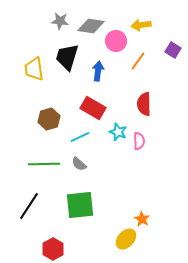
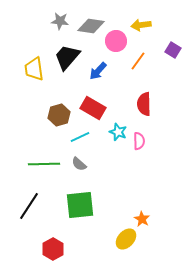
black trapezoid: rotated 24 degrees clockwise
blue arrow: rotated 144 degrees counterclockwise
brown hexagon: moved 10 px right, 4 px up
